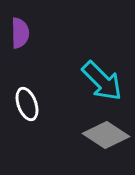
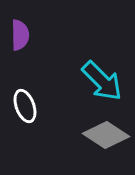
purple semicircle: moved 2 px down
white ellipse: moved 2 px left, 2 px down
